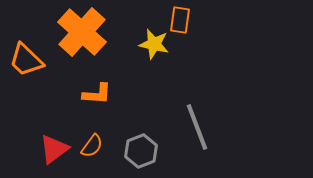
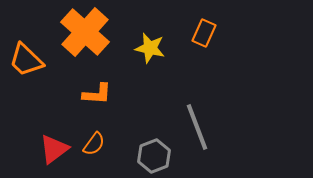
orange rectangle: moved 24 px right, 13 px down; rotated 16 degrees clockwise
orange cross: moved 3 px right
yellow star: moved 4 px left, 4 px down
orange semicircle: moved 2 px right, 2 px up
gray hexagon: moved 13 px right, 5 px down
